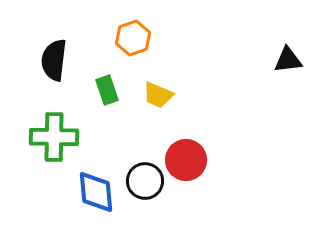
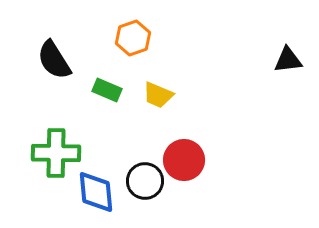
black semicircle: rotated 39 degrees counterclockwise
green rectangle: rotated 48 degrees counterclockwise
green cross: moved 2 px right, 16 px down
red circle: moved 2 px left
